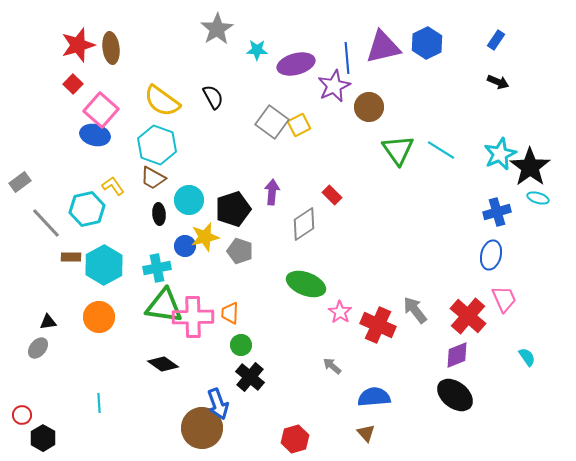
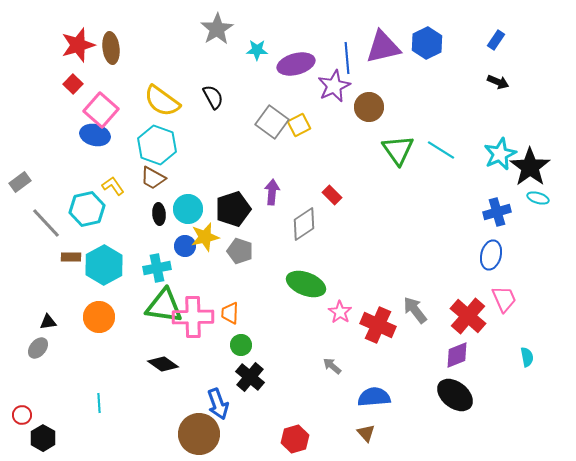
cyan circle at (189, 200): moved 1 px left, 9 px down
cyan semicircle at (527, 357): rotated 24 degrees clockwise
brown circle at (202, 428): moved 3 px left, 6 px down
